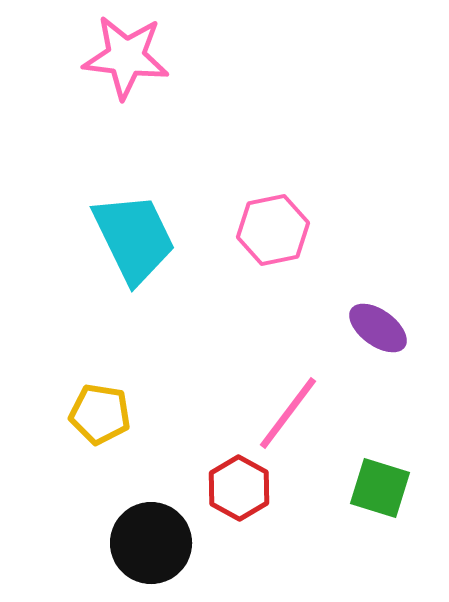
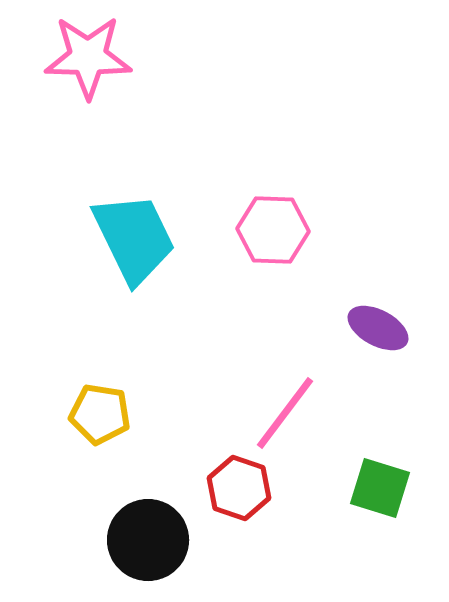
pink star: moved 38 px left; rotated 6 degrees counterclockwise
pink hexagon: rotated 14 degrees clockwise
purple ellipse: rotated 8 degrees counterclockwise
pink line: moved 3 px left
red hexagon: rotated 10 degrees counterclockwise
black circle: moved 3 px left, 3 px up
